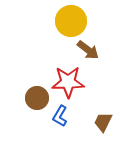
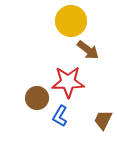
brown trapezoid: moved 2 px up
